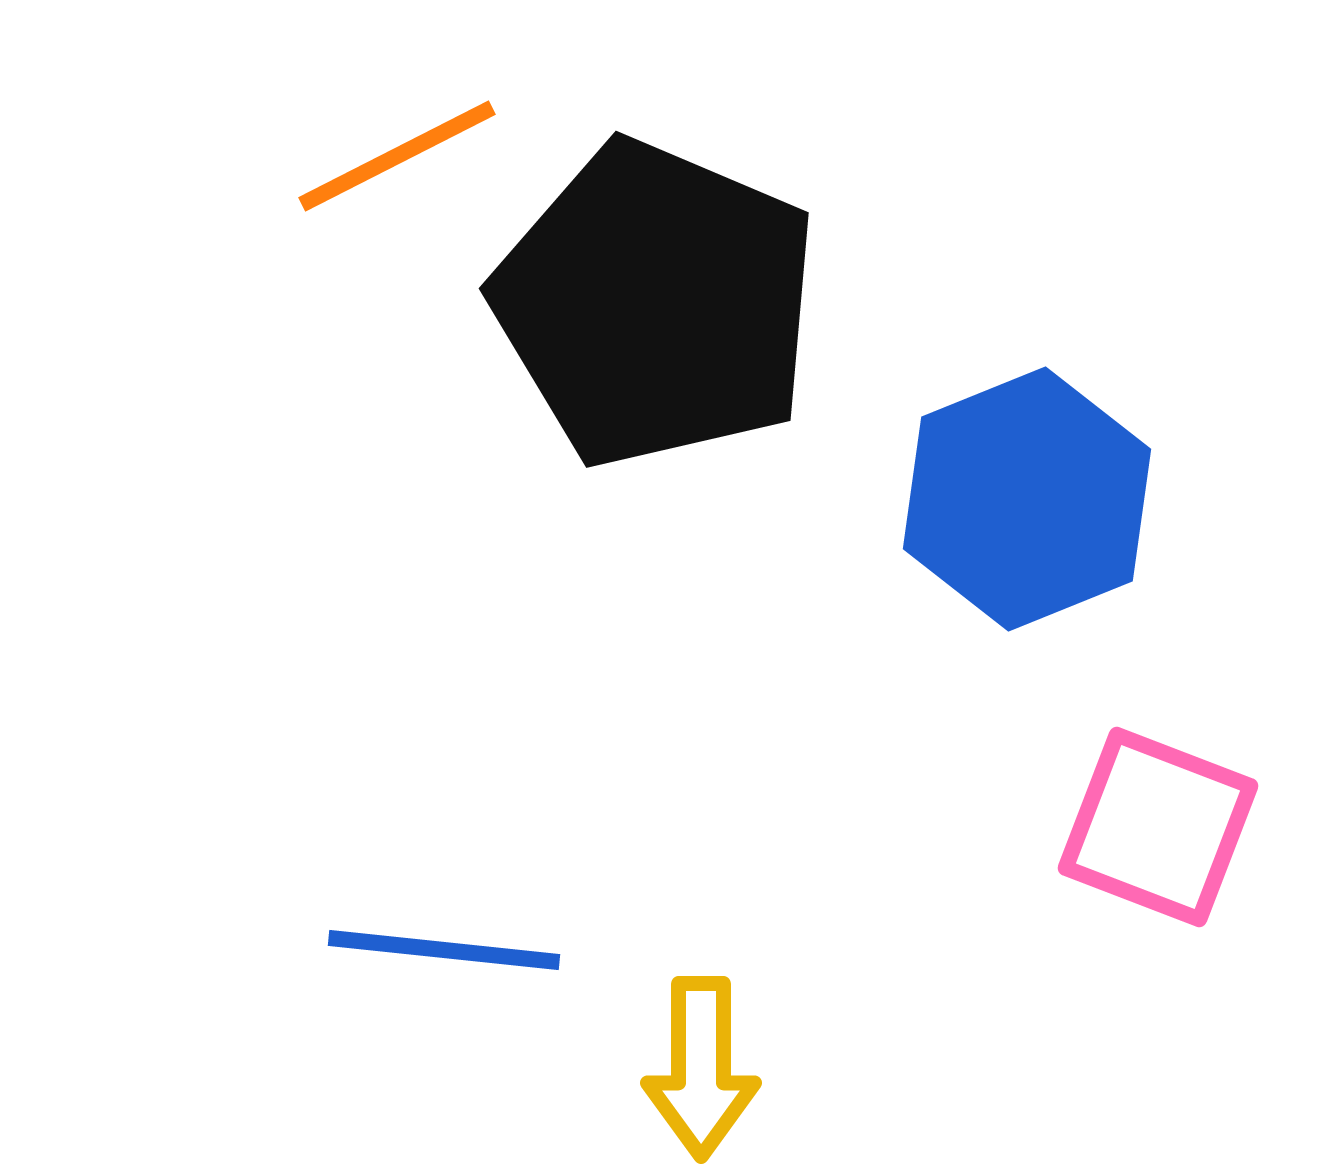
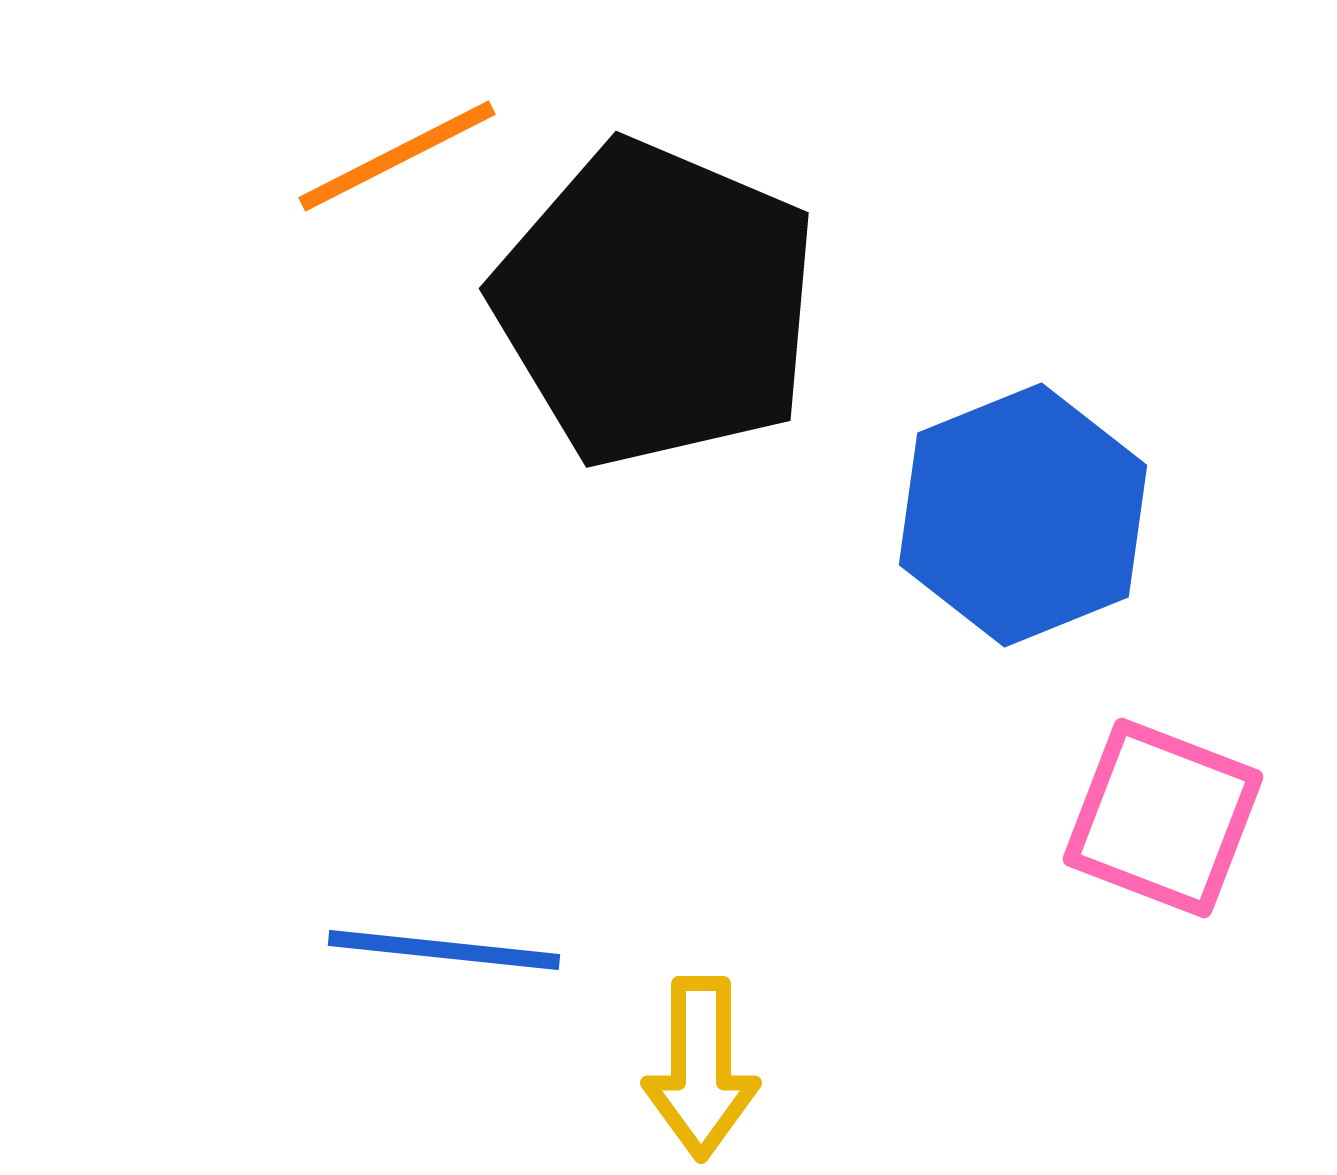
blue hexagon: moved 4 px left, 16 px down
pink square: moved 5 px right, 9 px up
